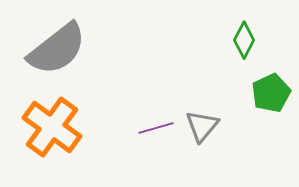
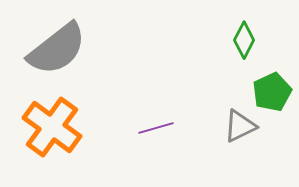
green pentagon: moved 1 px right, 1 px up
gray triangle: moved 38 px right; rotated 24 degrees clockwise
